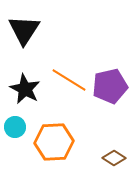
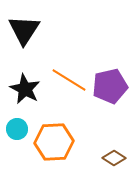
cyan circle: moved 2 px right, 2 px down
